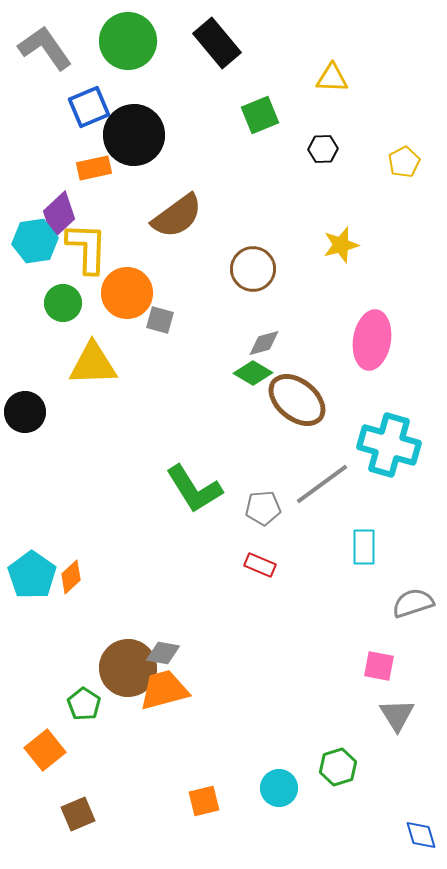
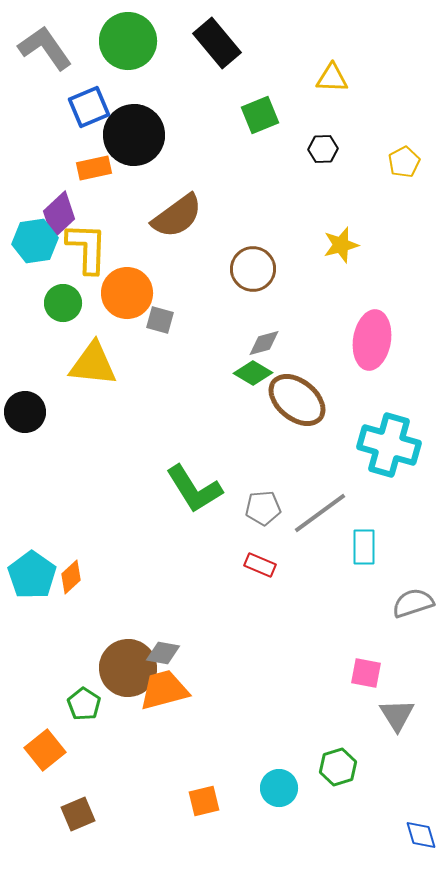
yellow triangle at (93, 364): rotated 8 degrees clockwise
gray line at (322, 484): moved 2 px left, 29 px down
pink square at (379, 666): moved 13 px left, 7 px down
